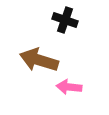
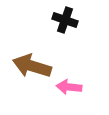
brown arrow: moved 7 px left, 6 px down
